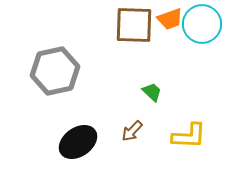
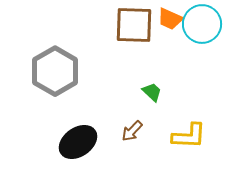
orange trapezoid: rotated 44 degrees clockwise
gray hexagon: rotated 18 degrees counterclockwise
